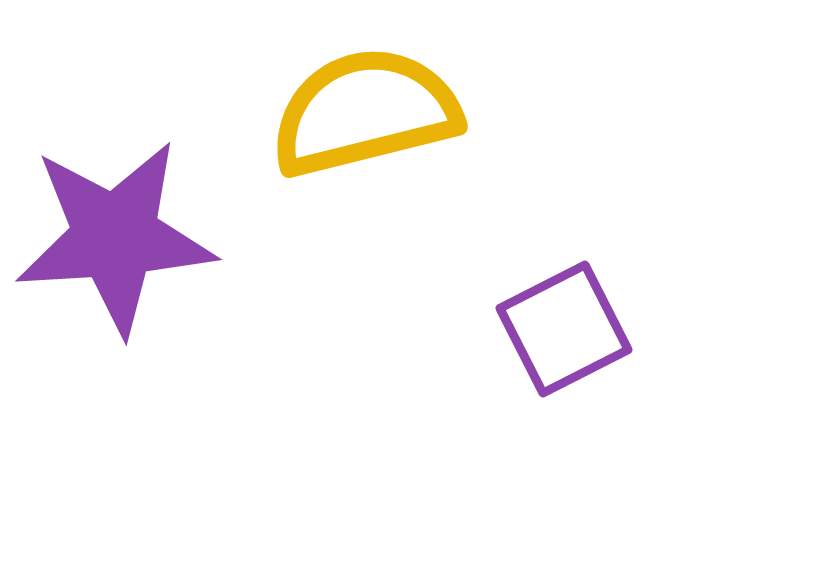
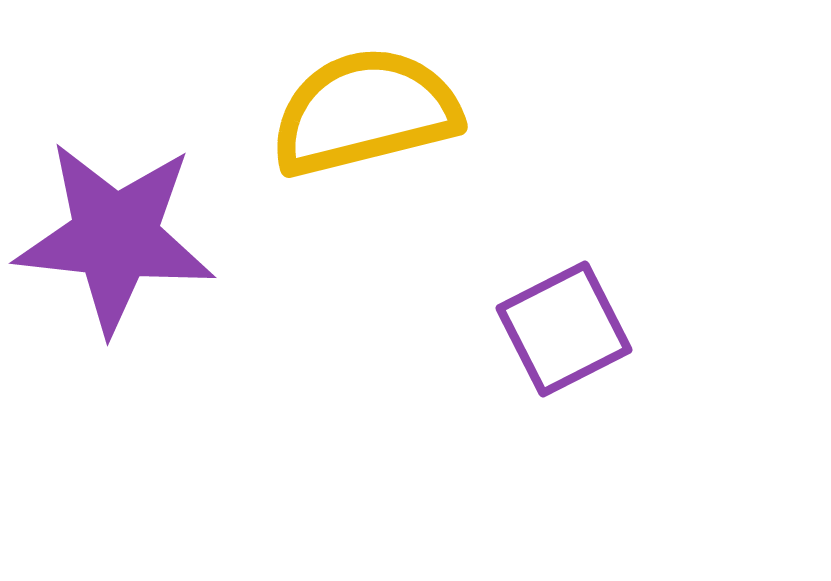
purple star: rotated 10 degrees clockwise
